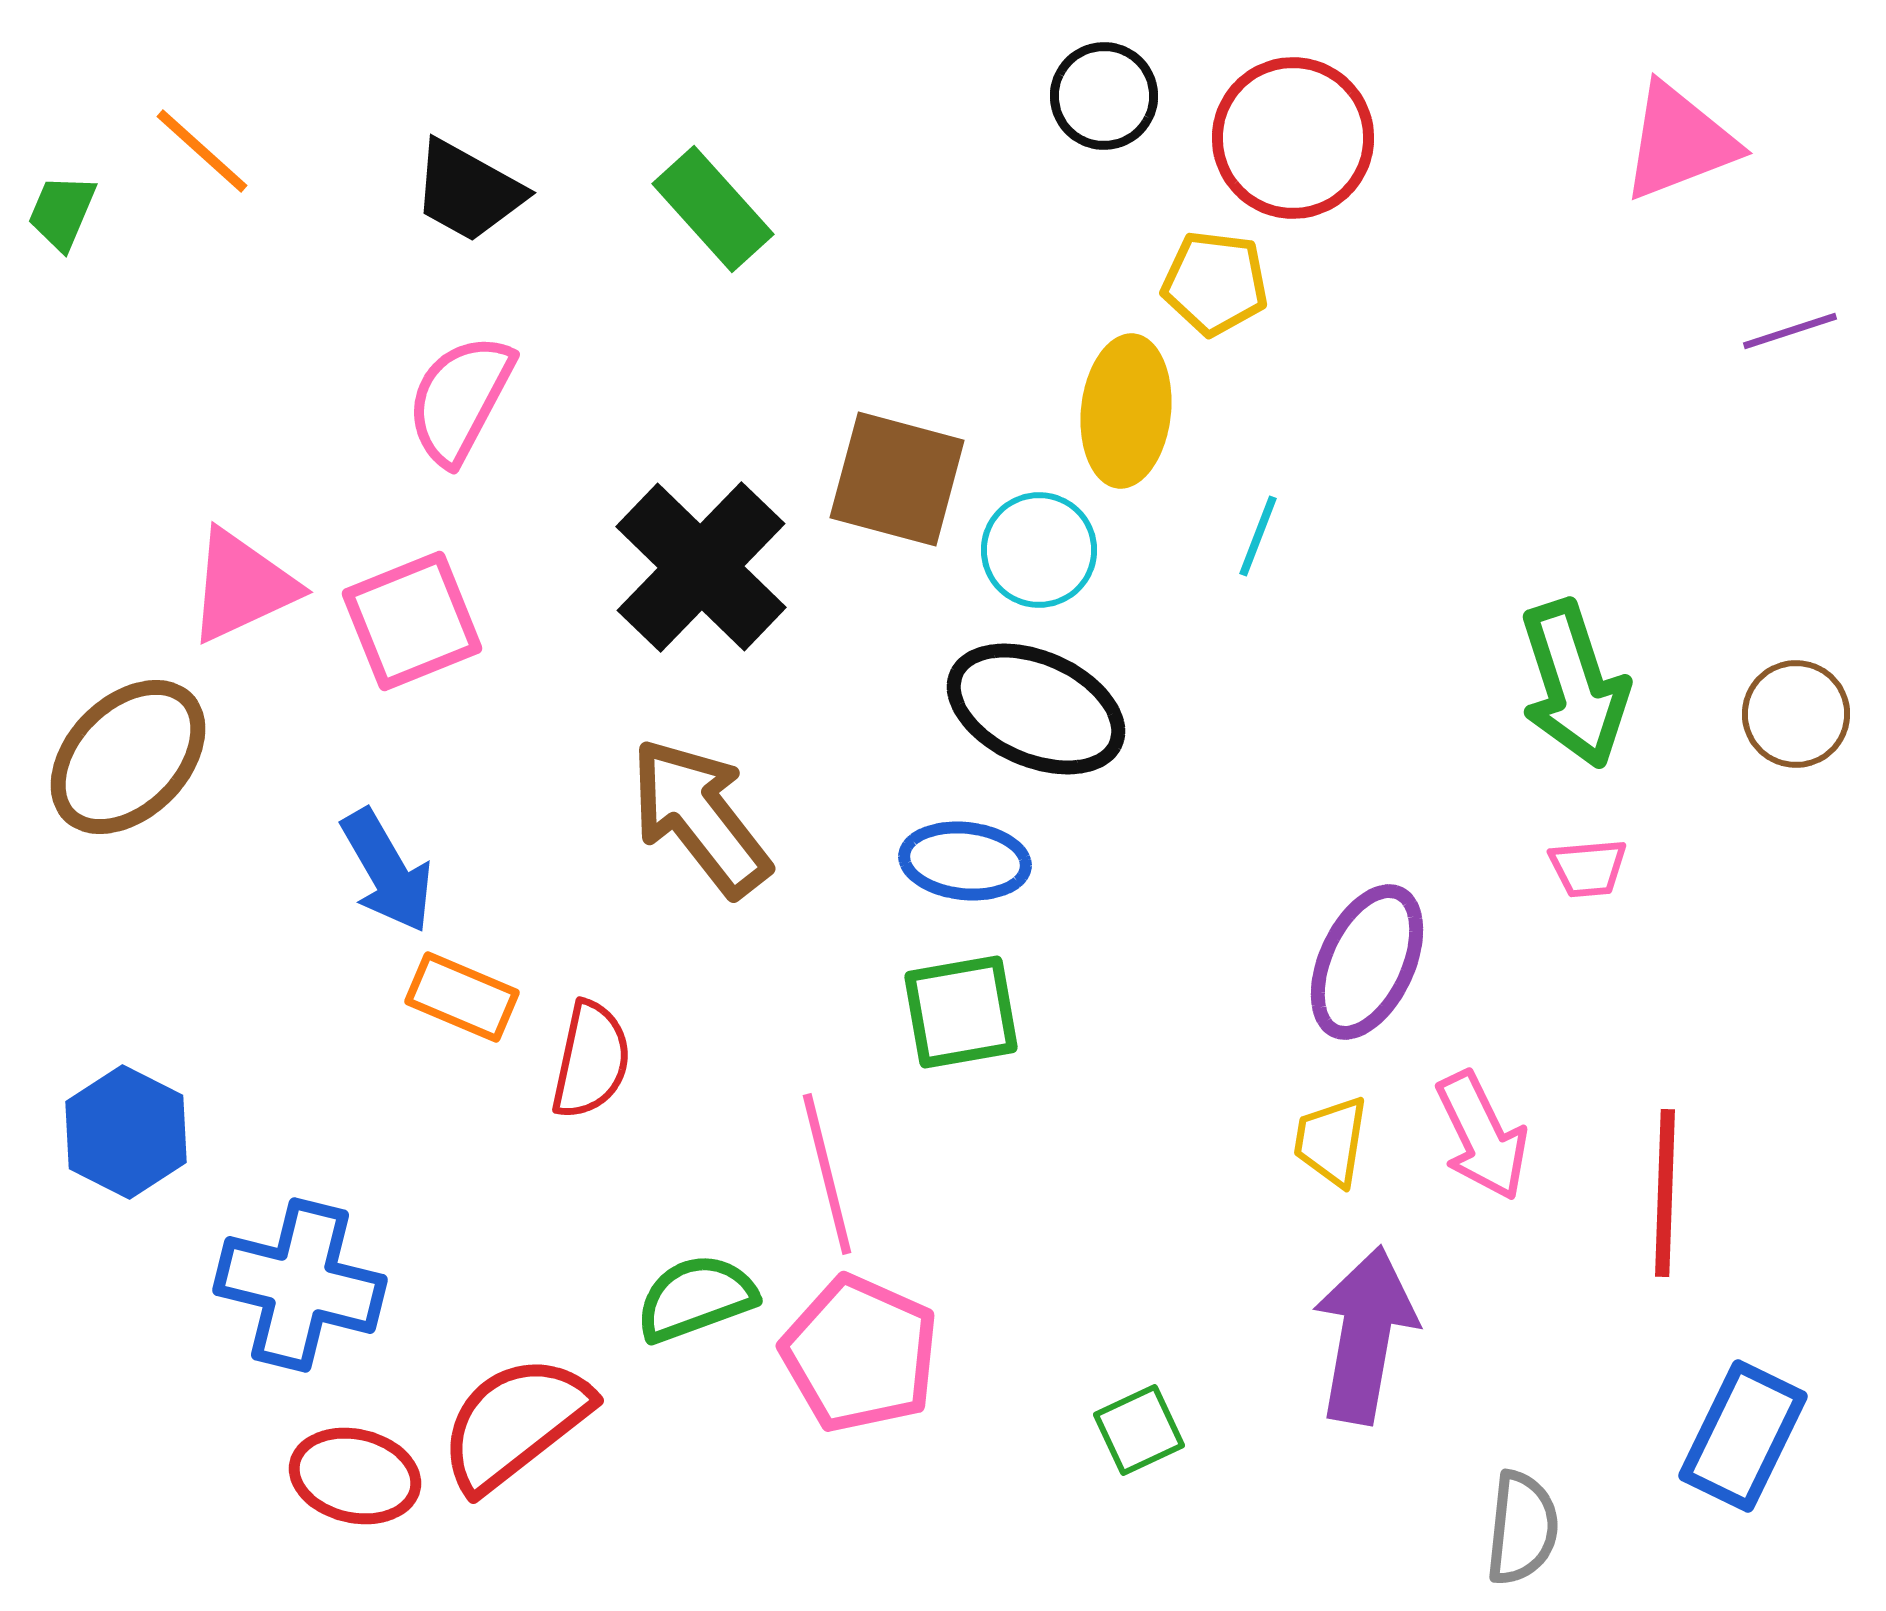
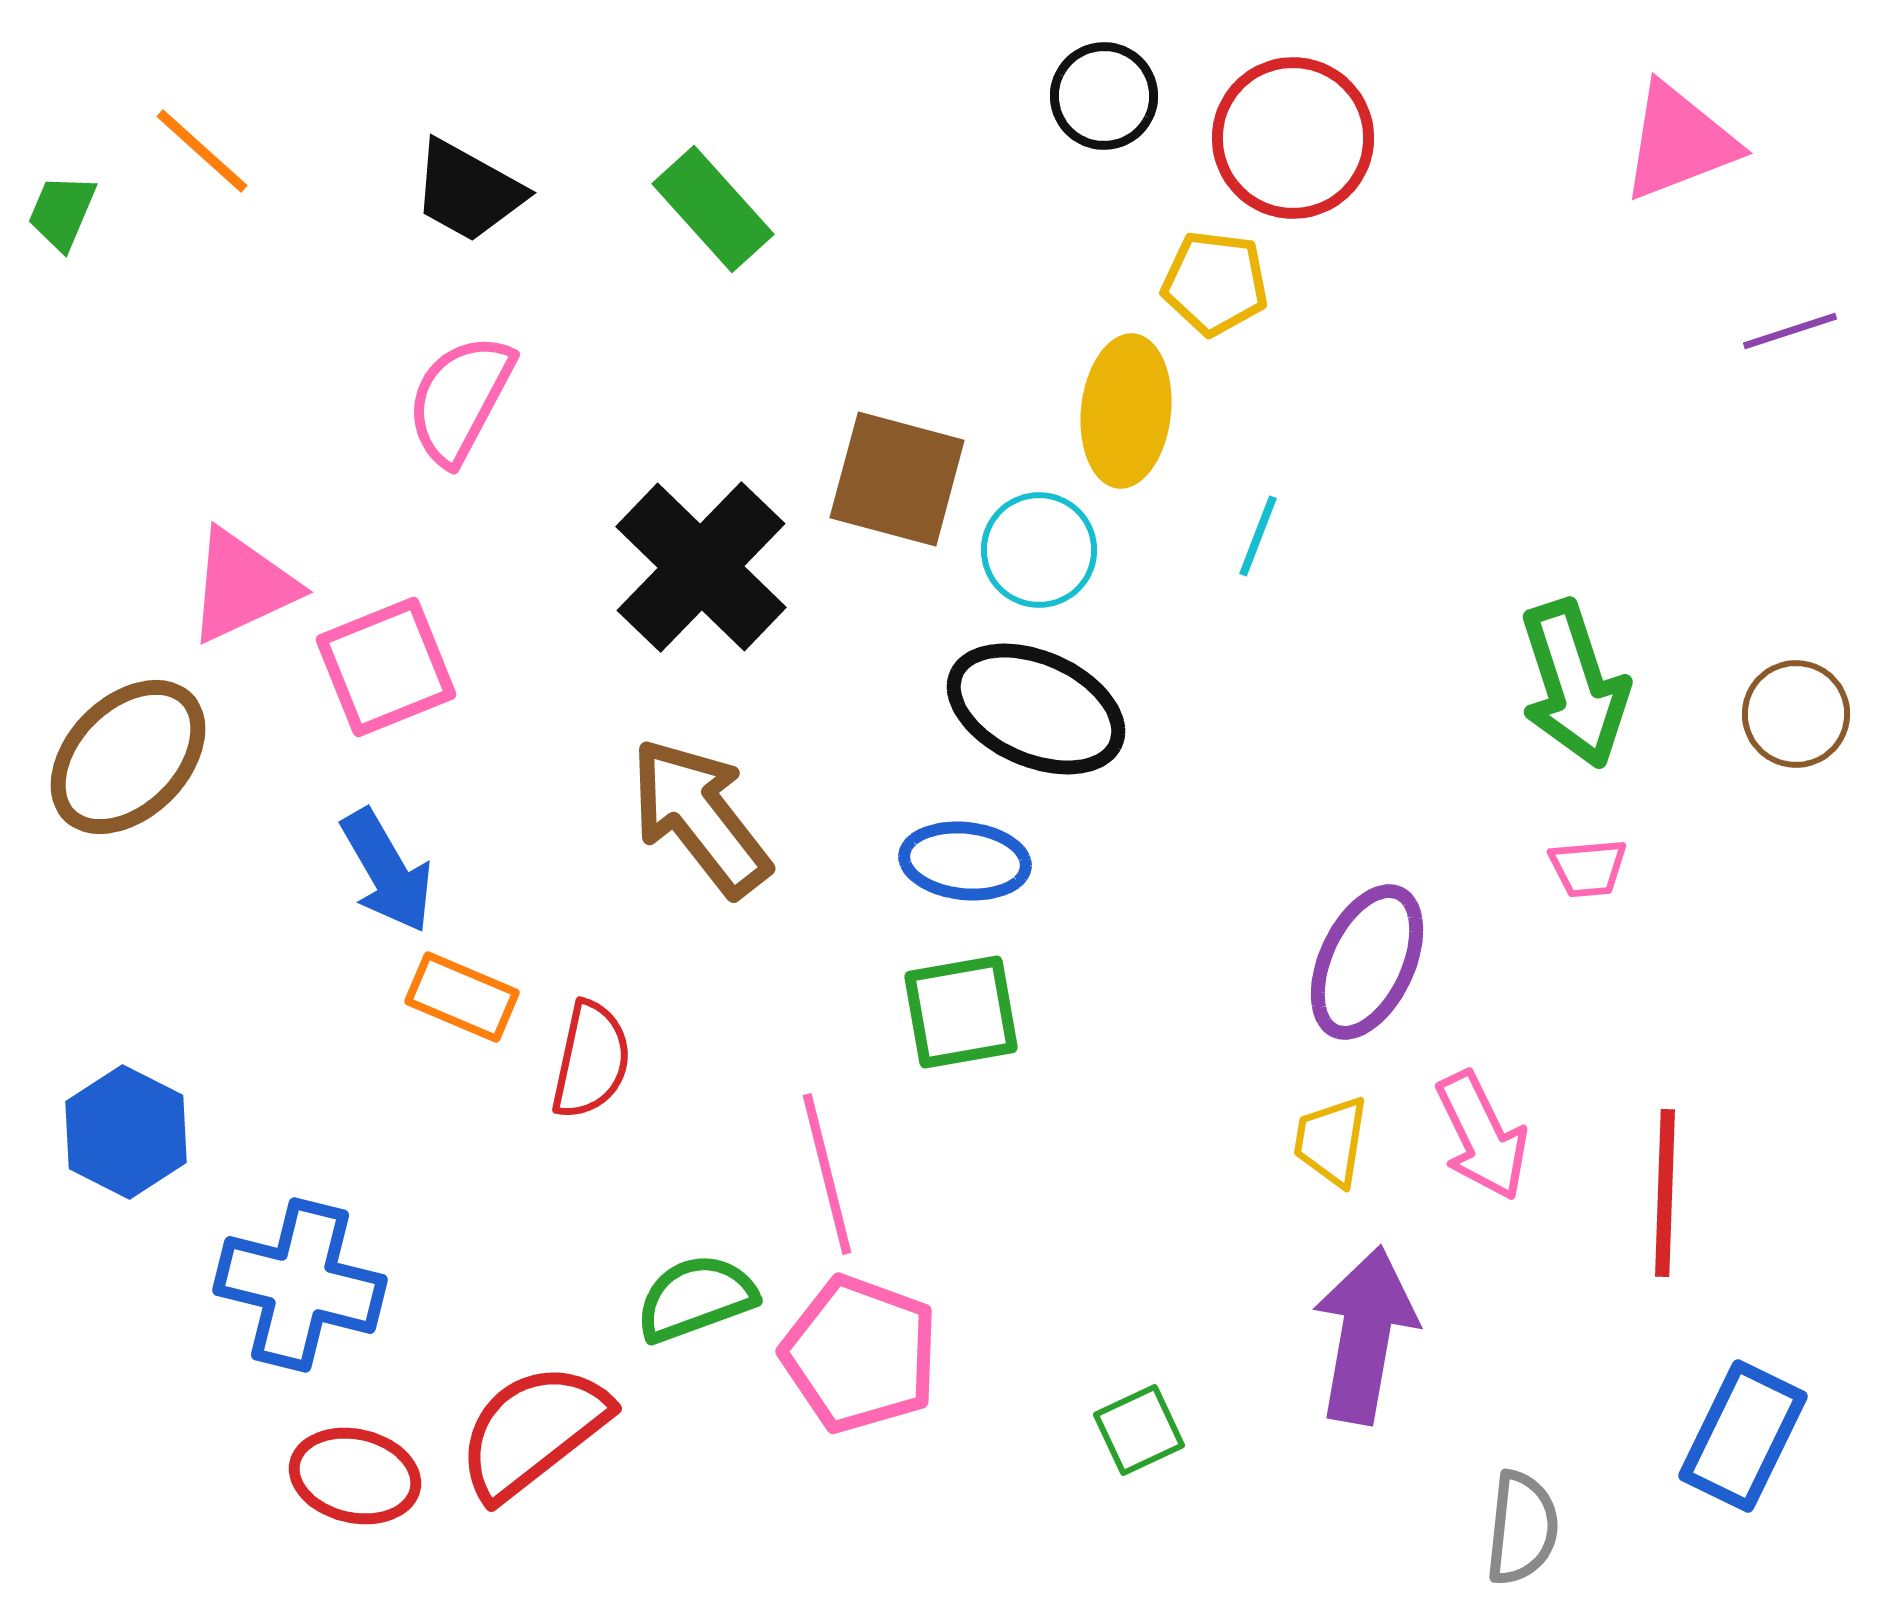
pink square at (412, 621): moved 26 px left, 46 px down
pink pentagon at (860, 1354): rotated 4 degrees counterclockwise
red semicircle at (515, 1423): moved 18 px right, 8 px down
